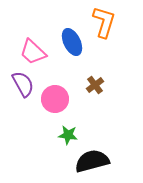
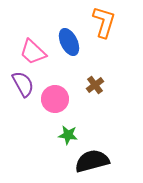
blue ellipse: moved 3 px left
